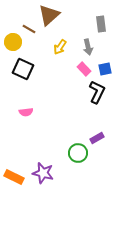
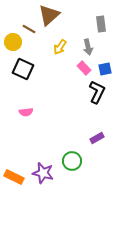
pink rectangle: moved 1 px up
green circle: moved 6 px left, 8 px down
